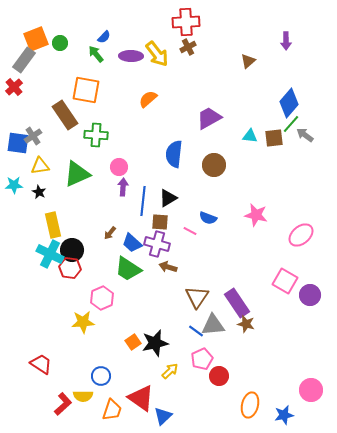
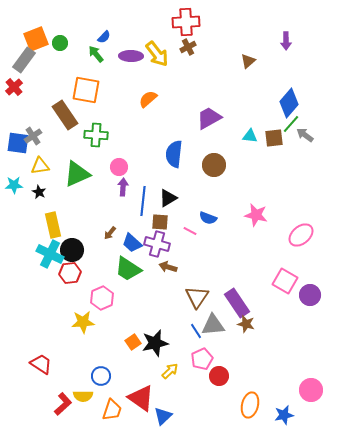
red hexagon at (70, 268): moved 5 px down; rotated 15 degrees counterclockwise
blue line at (196, 331): rotated 21 degrees clockwise
